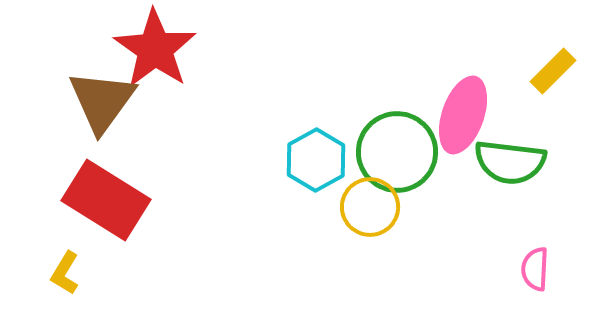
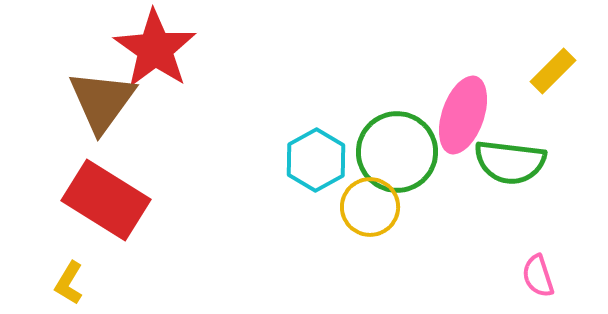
pink semicircle: moved 3 px right, 7 px down; rotated 21 degrees counterclockwise
yellow L-shape: moved 4 px right, 10 px down
